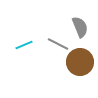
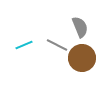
gray line: moved 1 px left, 1 px down
brown circle: moved 2 px right, 4 px up
